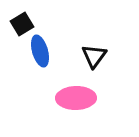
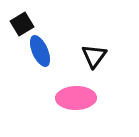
blue ellipse: rotated 8 degrees counterclockwise
